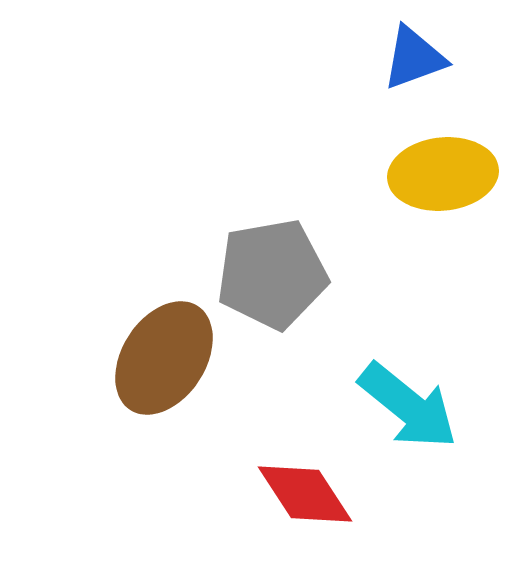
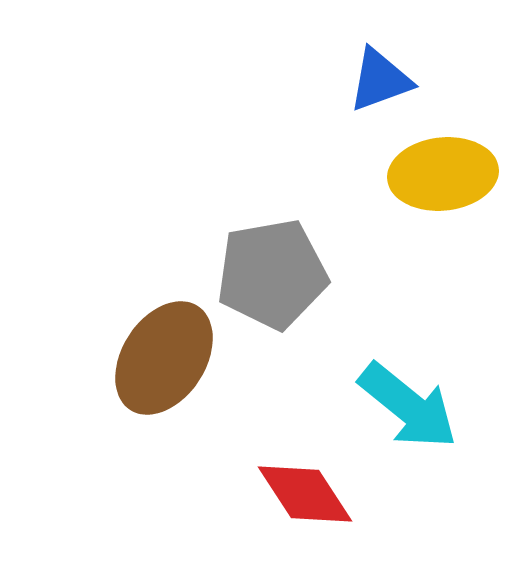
blue triangle: moved 34 px left, 22 px down
